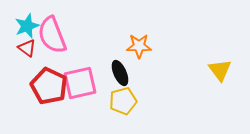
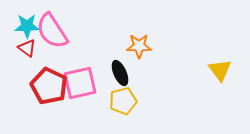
cyan star: rotated 20 degrees clockwise
pink semicircle: moved 4 px up; rotated 12 degrees counterclockwise
